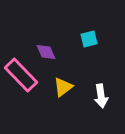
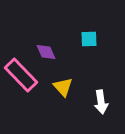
cyan square: rotated 12 degrees clockwise
yellow triangle: rotated 35 degrees counterclockwise
white arrow: moved 6 px down
